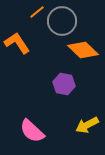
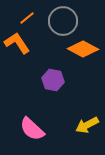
orange line: moved 10 px left, 6 px down
gray circle: moved 1 px right
orange diamond: moved 1 px up; rotated 16 degrees counterclockwise
purple hexagon: moved 11 px left, 4 px up
pink semicircle: moved 2 px up
